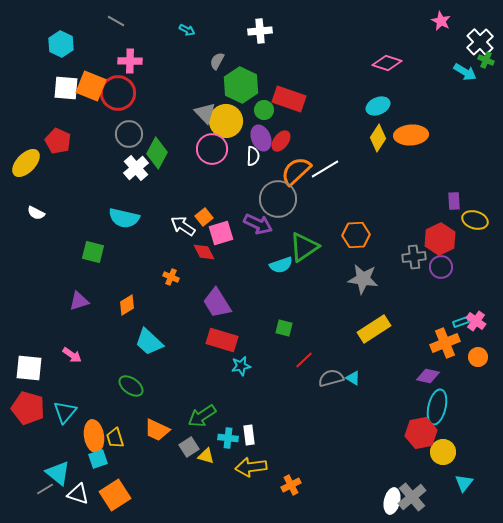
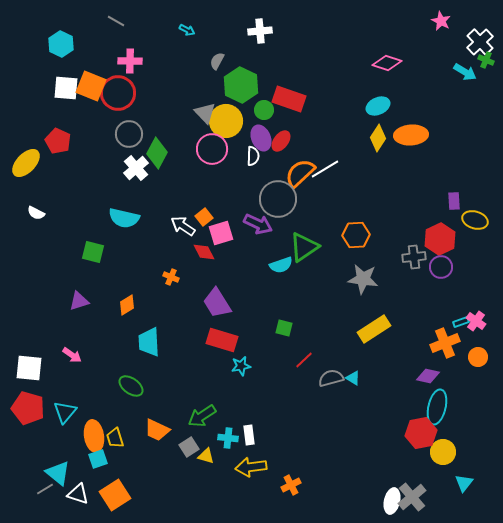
orange semicircle at (296, 171): moved 4 px right, 2 px down
cyan trapezoid at (149, 342): rotated 44 degrees clockwise
